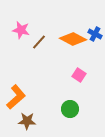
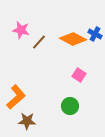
green circle: moved 3 px up
